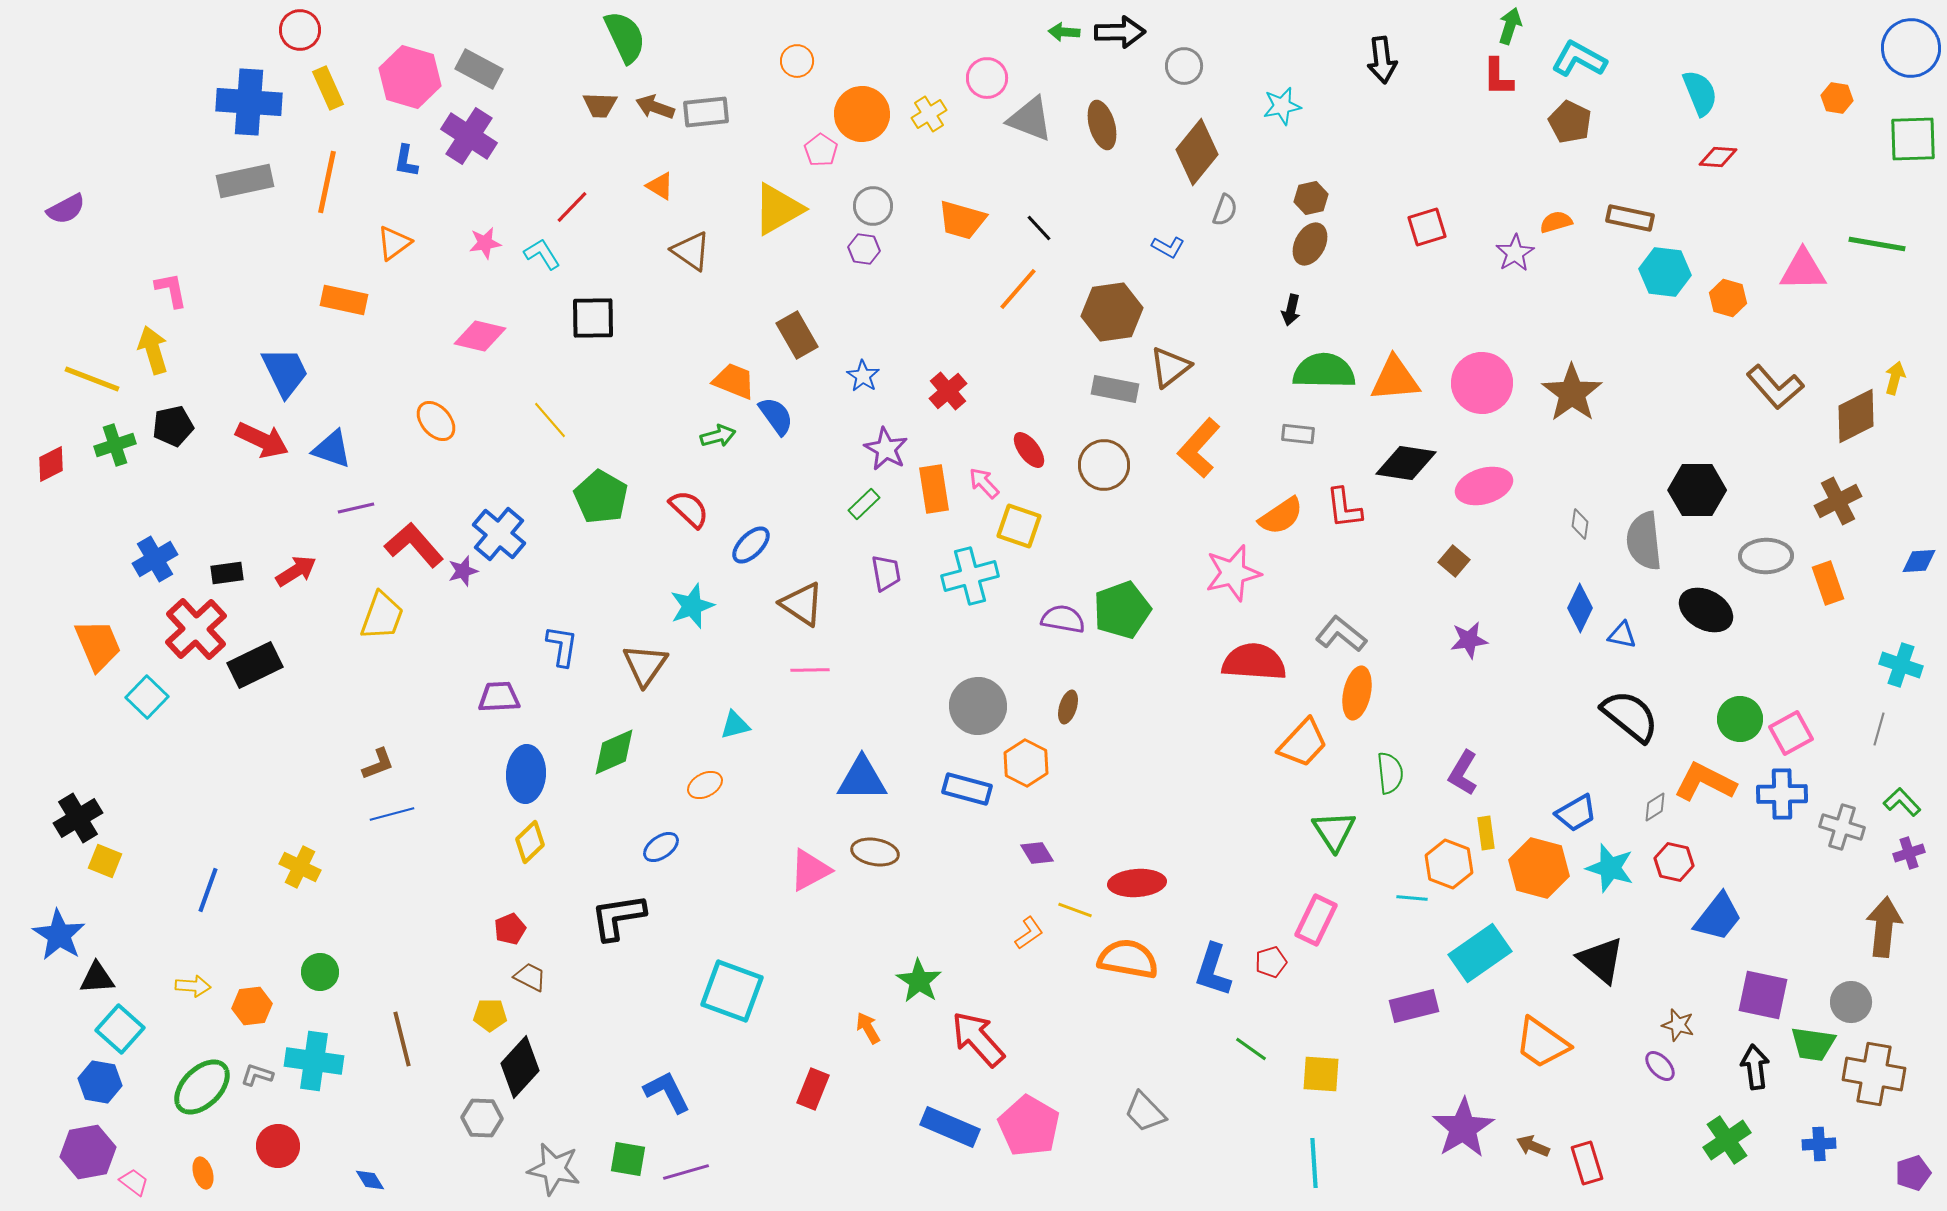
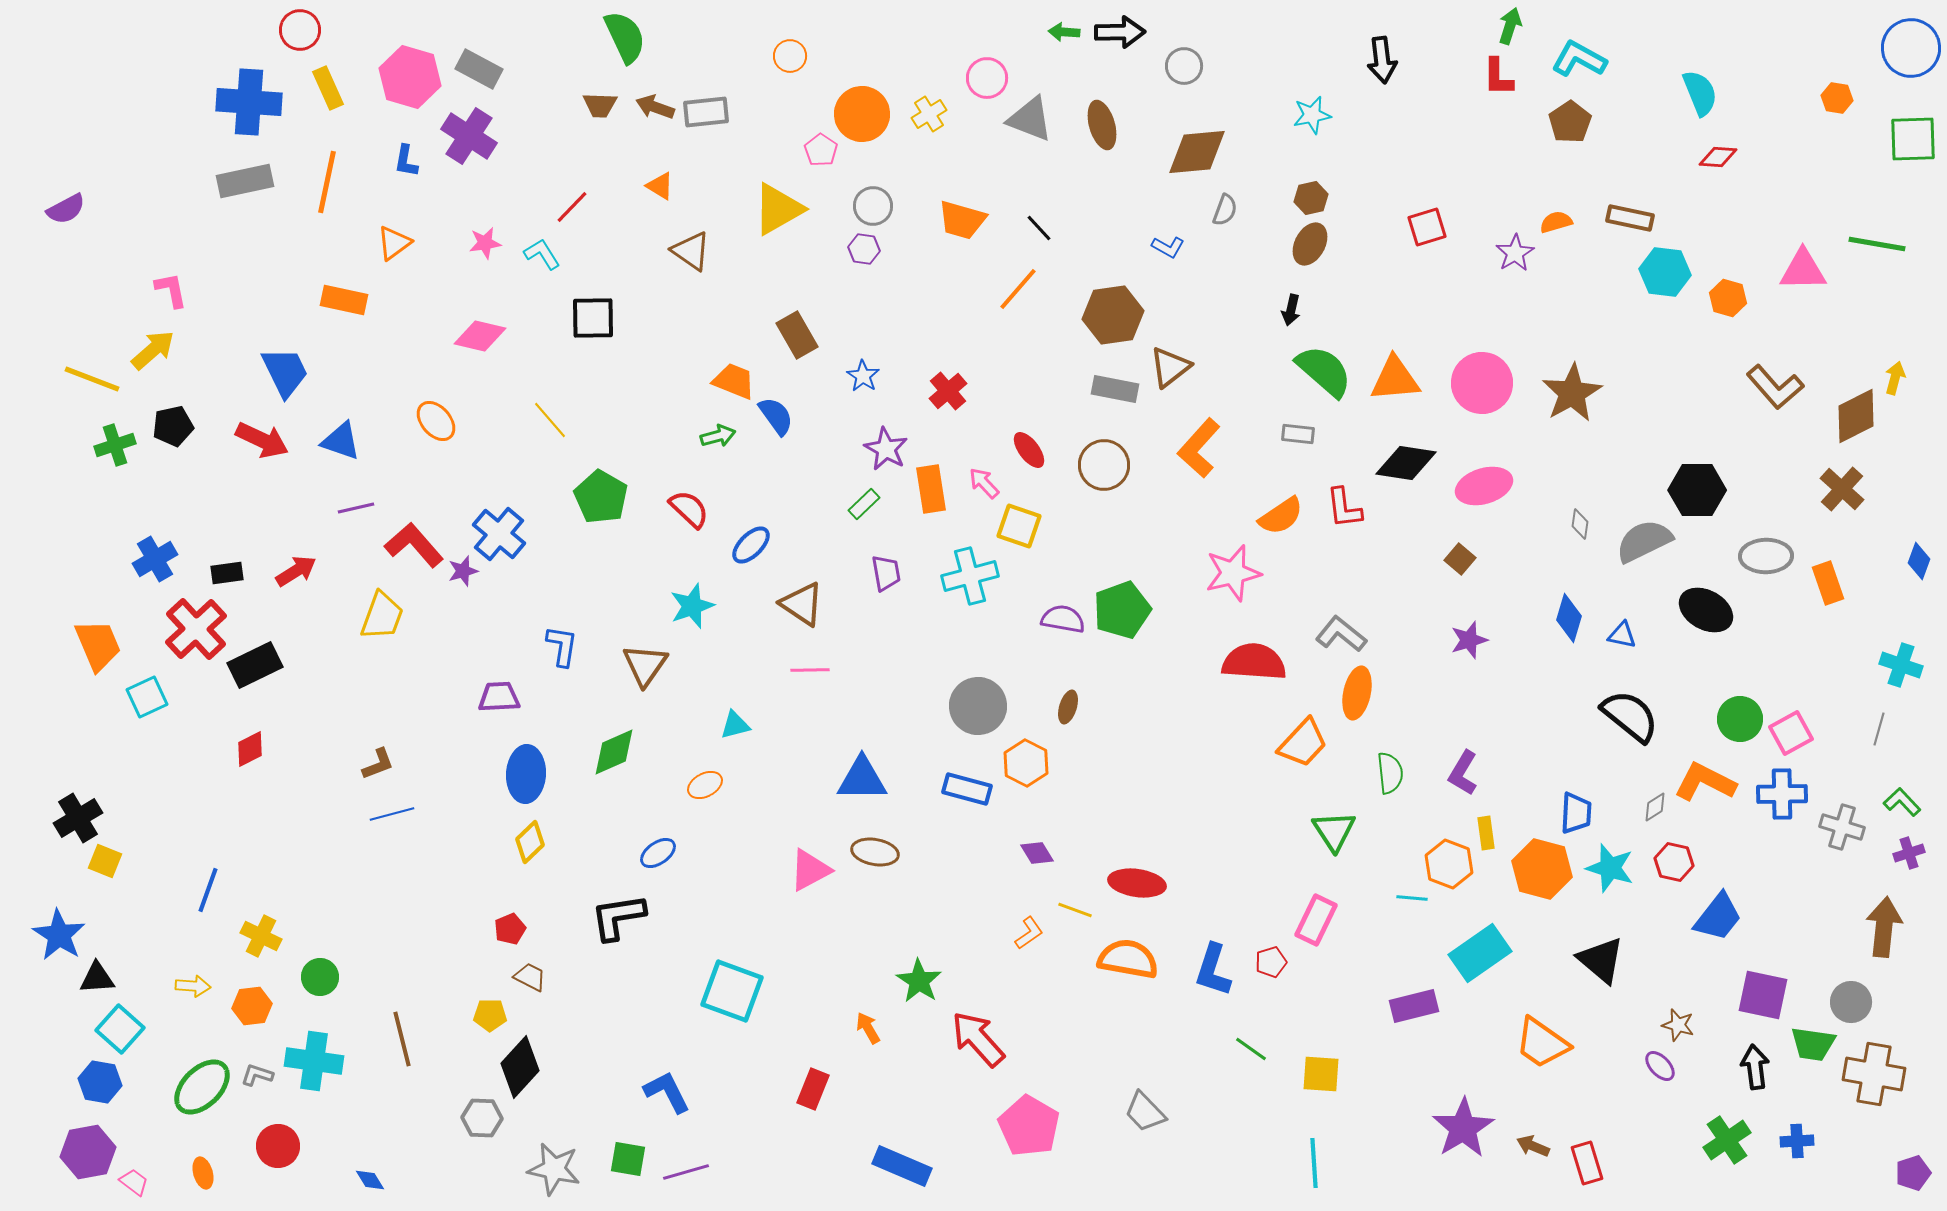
orange circle at (797, 61): moved 7 px left, 5 px up
cyan star at (1282, 106): moved 30 px right, 9 px down
brown pentagon at (1570, 122): rotated 12 degrees clockwise
brown diamond at (1197, 152): rotated 46 degrees clockwise
brown hexagon at (1112, 312): moved 1 px right, 3 px down
yellow arrow at (153, 350): rotated 66 degrees clockwise
green semicircle at (1324, 371): rotated 40 degrees clockwise
brown star at (1572, 393): rotated 6 degrees clockwise
blue triangle at (332, 449): moved 9 px right, 8 px up
red diamond at (51, 464): moved 199 px right, 285 px down
orange rectangle at (934, 489): moved 3 px left
brown cross at (1838, 501): moved 4 px right, 12 px up; rotated 21 degrees counterclockwise
gray semicircle at (1644, 541): rotated 70 degrees clockwise
brown square at (1454, 561): moved 6 px right, 2 px up
blue diamond at (1919, 561): rotated 66 degrees counterclockwise
blue diamond at (1580, 608): moved 11 px left, 10 px down; rotated 9 degrees counterclockwise
purple star at (1469, 640): rotated 9 degrees counterclockwise
cyan square at (147, 697): rotated 21 degrees clockwise
blue trapezoid at (1576, 813): rotated 57 degrees counterclockwise
blue ellipse at (661, 847): moved 3 px left, 6 px down
yellow cross at (300, 867): moved 39 px left, 69 px down
orange hexagon at (1539, 868): moved 3 px right, 1 px down
red ellipse at (1137, 883): rotated 12 degrees clockwise
green circle at (320, 972): moved 5 px down
blue rectangle at (950, 1127): moved 48 px left, 39 px down
blue cross at (1819, 1144): moved 22 px left, 3 px up
